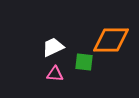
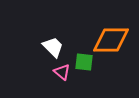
white trapezoid: rotated 70 degrees clockwise
pink triangle: moved 7 px right, 2 px up; rotated 36 degrees clockwise
